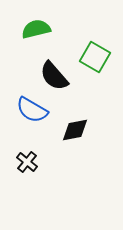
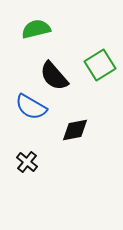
green square: moved 5 px right, 8 px down; rotated 28 degrees clockwise
blue semicircle: moved 1 px left, 3 px up
